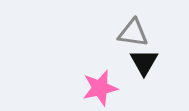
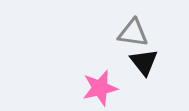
black triangle: rotated 8 degrees counterclockwise
